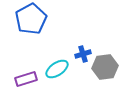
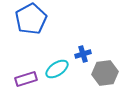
gray hexagon: moved 6 px down
